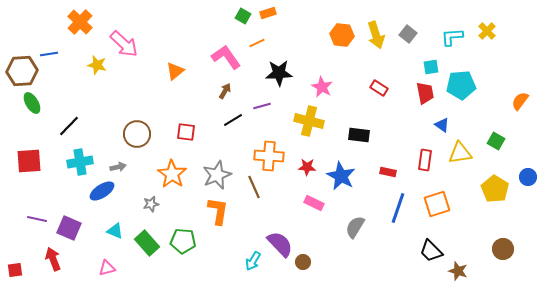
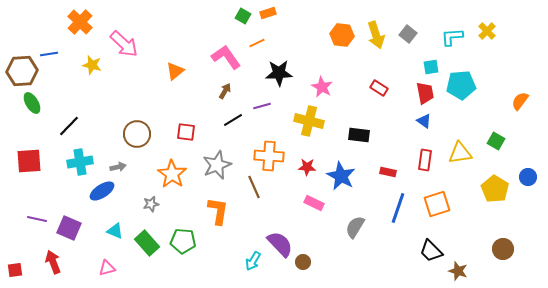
yellow star at (97, 65): moved 5 px left
blue triangle at (442, 125): moved 18 px left, 4 px up
gray star at (217, 175): moved 10 px up
red arrow at (53, 259): moved 3 px down
